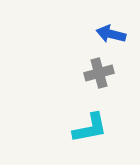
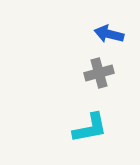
blue arrow: moved 2 px left
